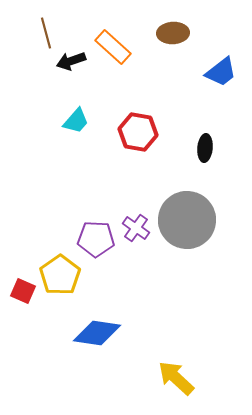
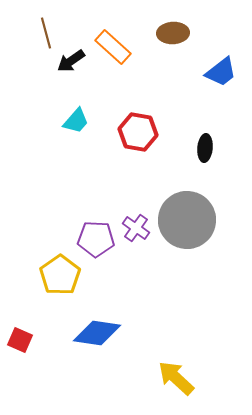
black arrow: rotated 16 degrees counterclockwise
red square: moved 3 px left, 49 px down
